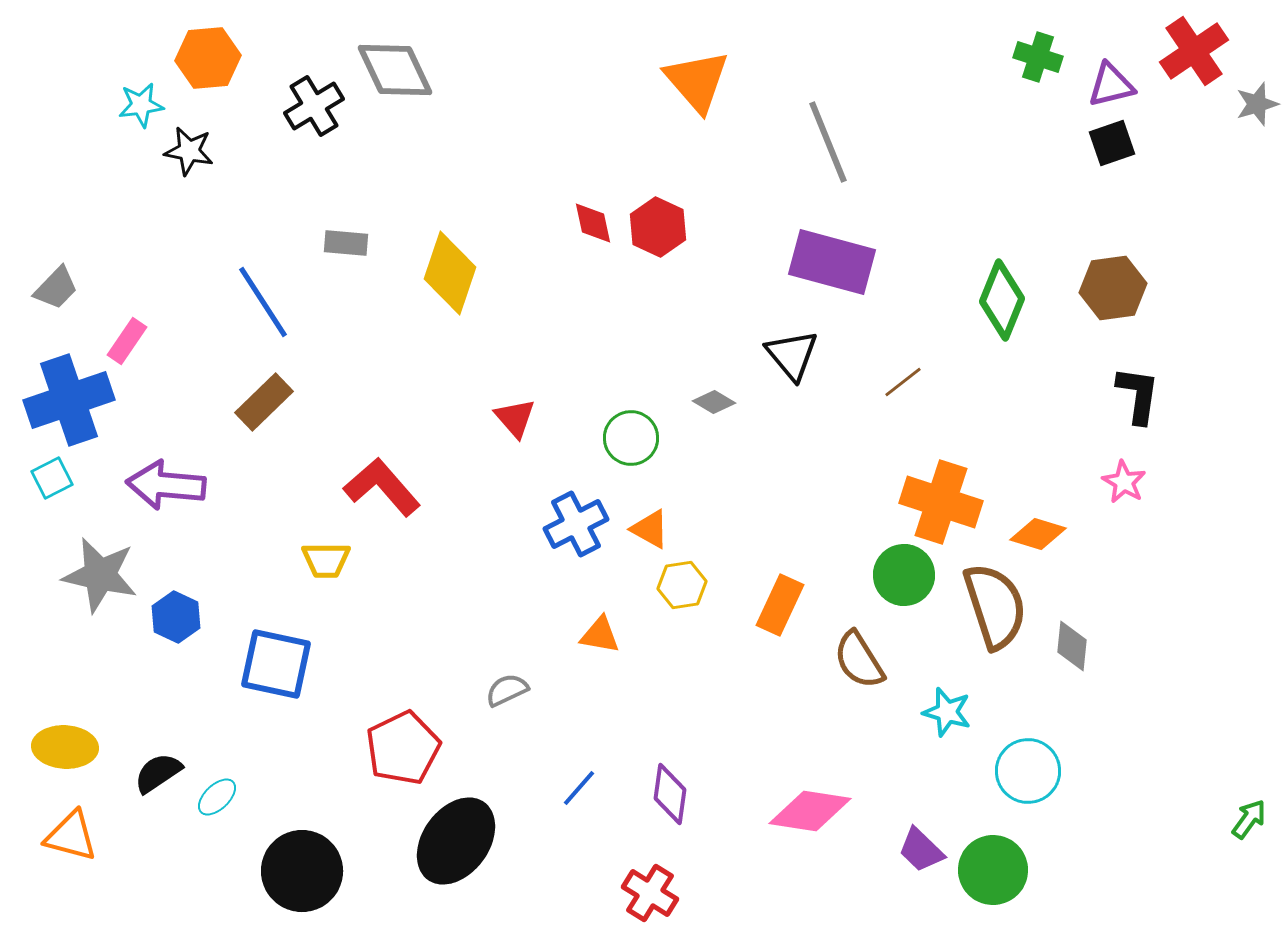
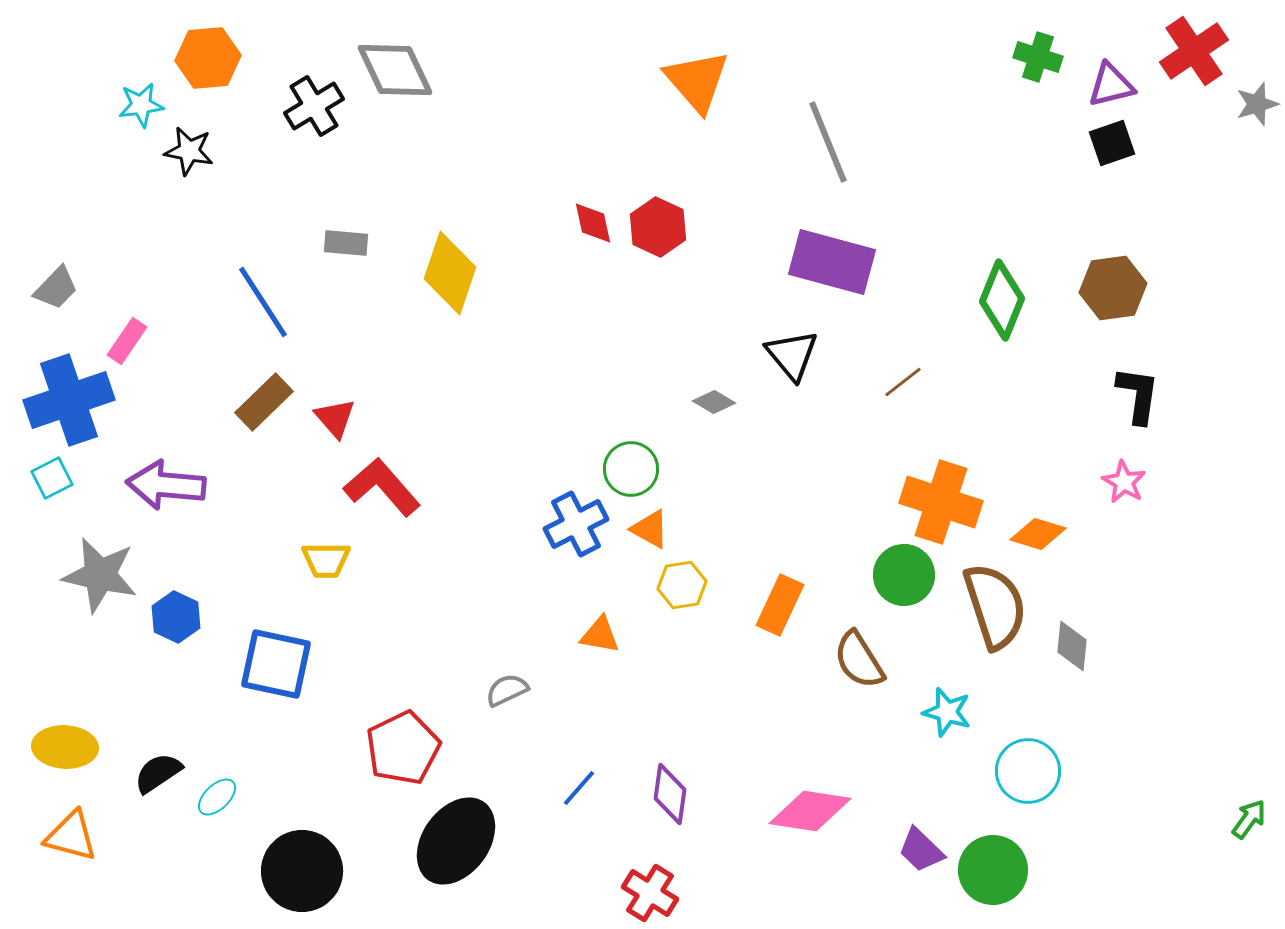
red triangle at (515, 418): moved 180 px left
green circle at (631, 438): moved 31 px down
